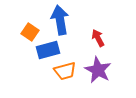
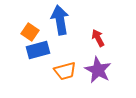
blue rectangle: moved 10 px left
